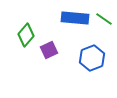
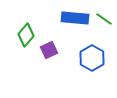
blue hexagon: rotated 10 degrees counterclockwise
